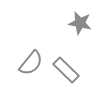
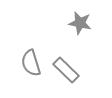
gray semicircle: rotated 124 degrees clockwise
